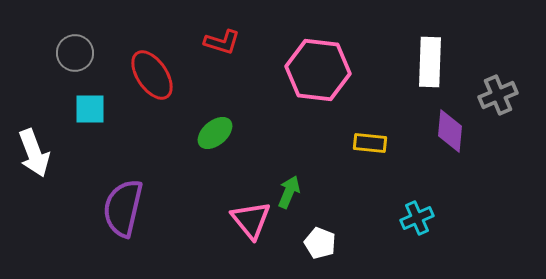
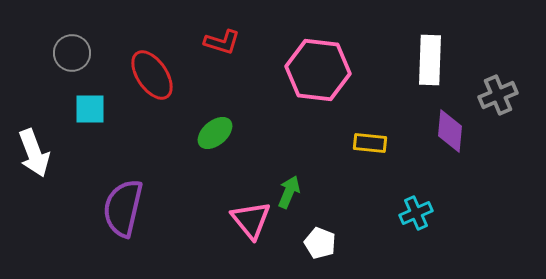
gray circle: moved 3 px left
white rectangle: moved 2 px up
cyan cross: moved 1 px left, 5 px up
